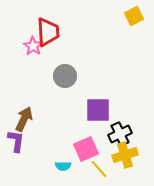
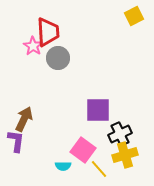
gray circle: moved 7 px left, 18 px up
pink square: moved 3 px left, 1 px down; rotated 30 degrees counterclockwise
